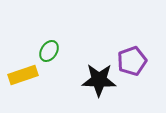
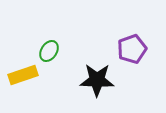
purple pentagon: moved 12 px up
black star: moved 2 px left
